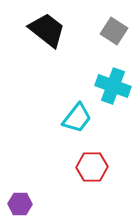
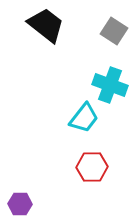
black trapezoid: moved 1 px left, 5 px up
cyan cross: moved 3 px left, 1 px up
cyan trapezoid: moved 7 px right
